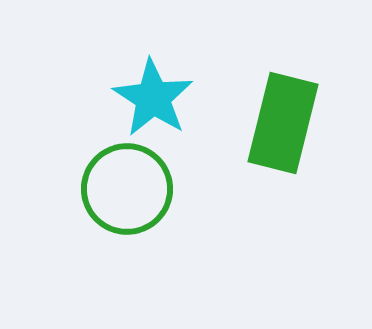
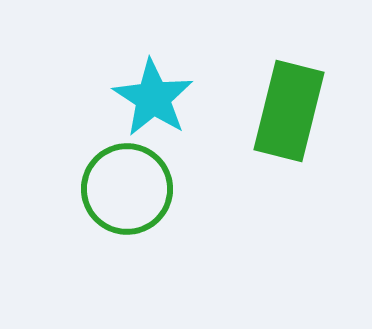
green rectangle: moved 6 px right, 12 px up
